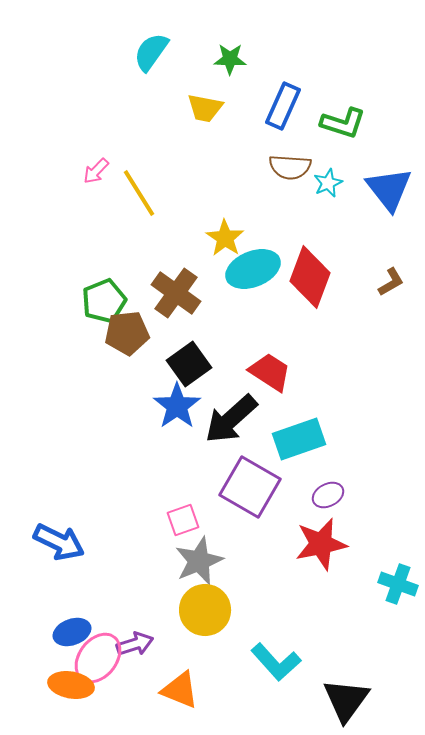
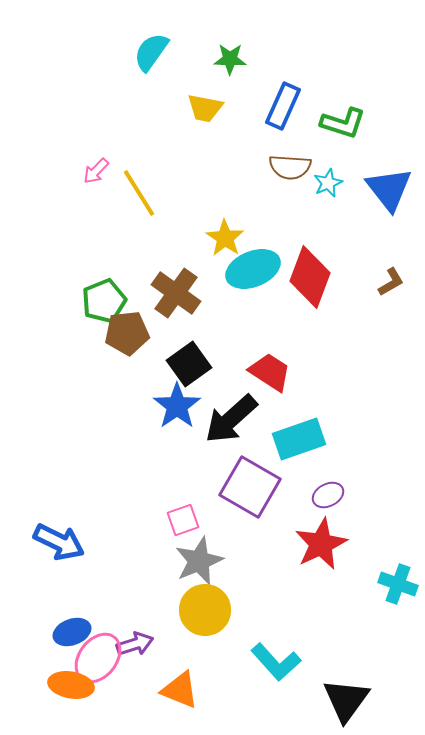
red star: rotated 14 degrees counterclockwise
